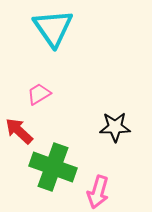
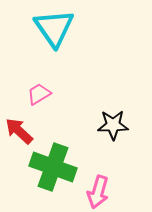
cyan triangle: moved 1 px right
black star: moved 2 px left, 2 px up
